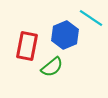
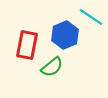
cyan line: moved 1 px up
red rectangle: moved 1 px up
